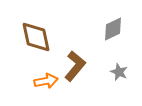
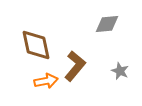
gray diamond: moved 6 px left, 5 px up; rotated 20 degrees clockwise
brown diamond: moved 8 px down
gray star: moved 1 px right, 1 px up
